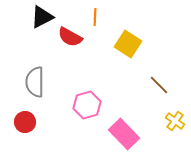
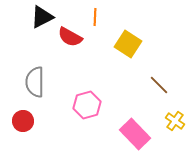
red circle: moved 2 px left, 1 px up
pink rectangle: moved 11 px right
